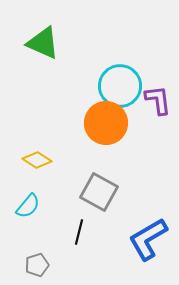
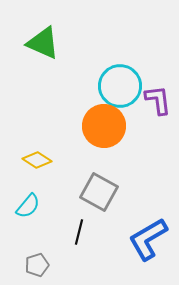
orange circle: moved 2 px left, 3 px down
